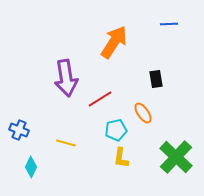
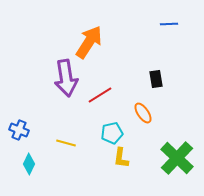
orange arrow: moved 25 px left
red line: moved 4 px up
cyan pentagon: moved 4 px left, 3 px down
green cross: moved 1 px right, 1 px down
cyan diamond: moved 2 px left, 3 px up
